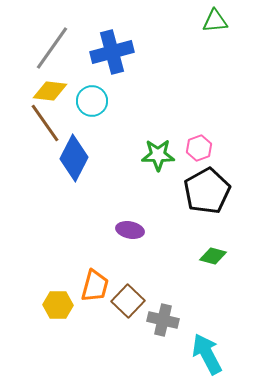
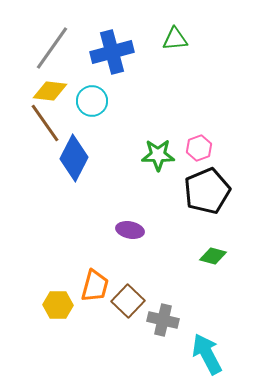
green triangle: moved 40 px left, 18 px down
black pentagon: rotated 6 degrees clockwise
